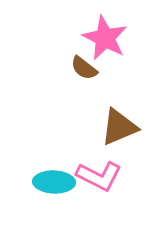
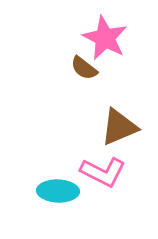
pink L-shape: moved 4 px right, 4 px up
cyan ellipse: moved 4 px right, 9 px down
